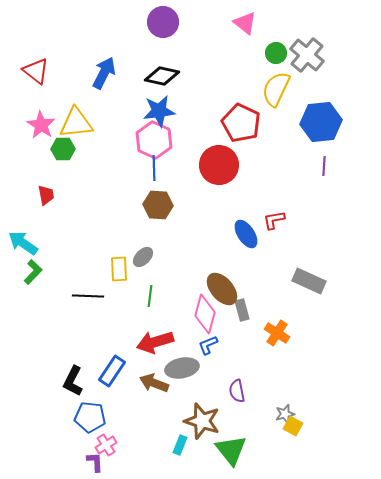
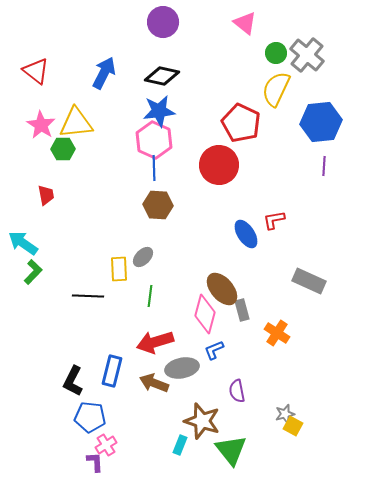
blue L-shape at (208, 345): moved 6 px right, 5 px down
blue rectangle at (112, 371): rotated 20 degrees counterclockwise
